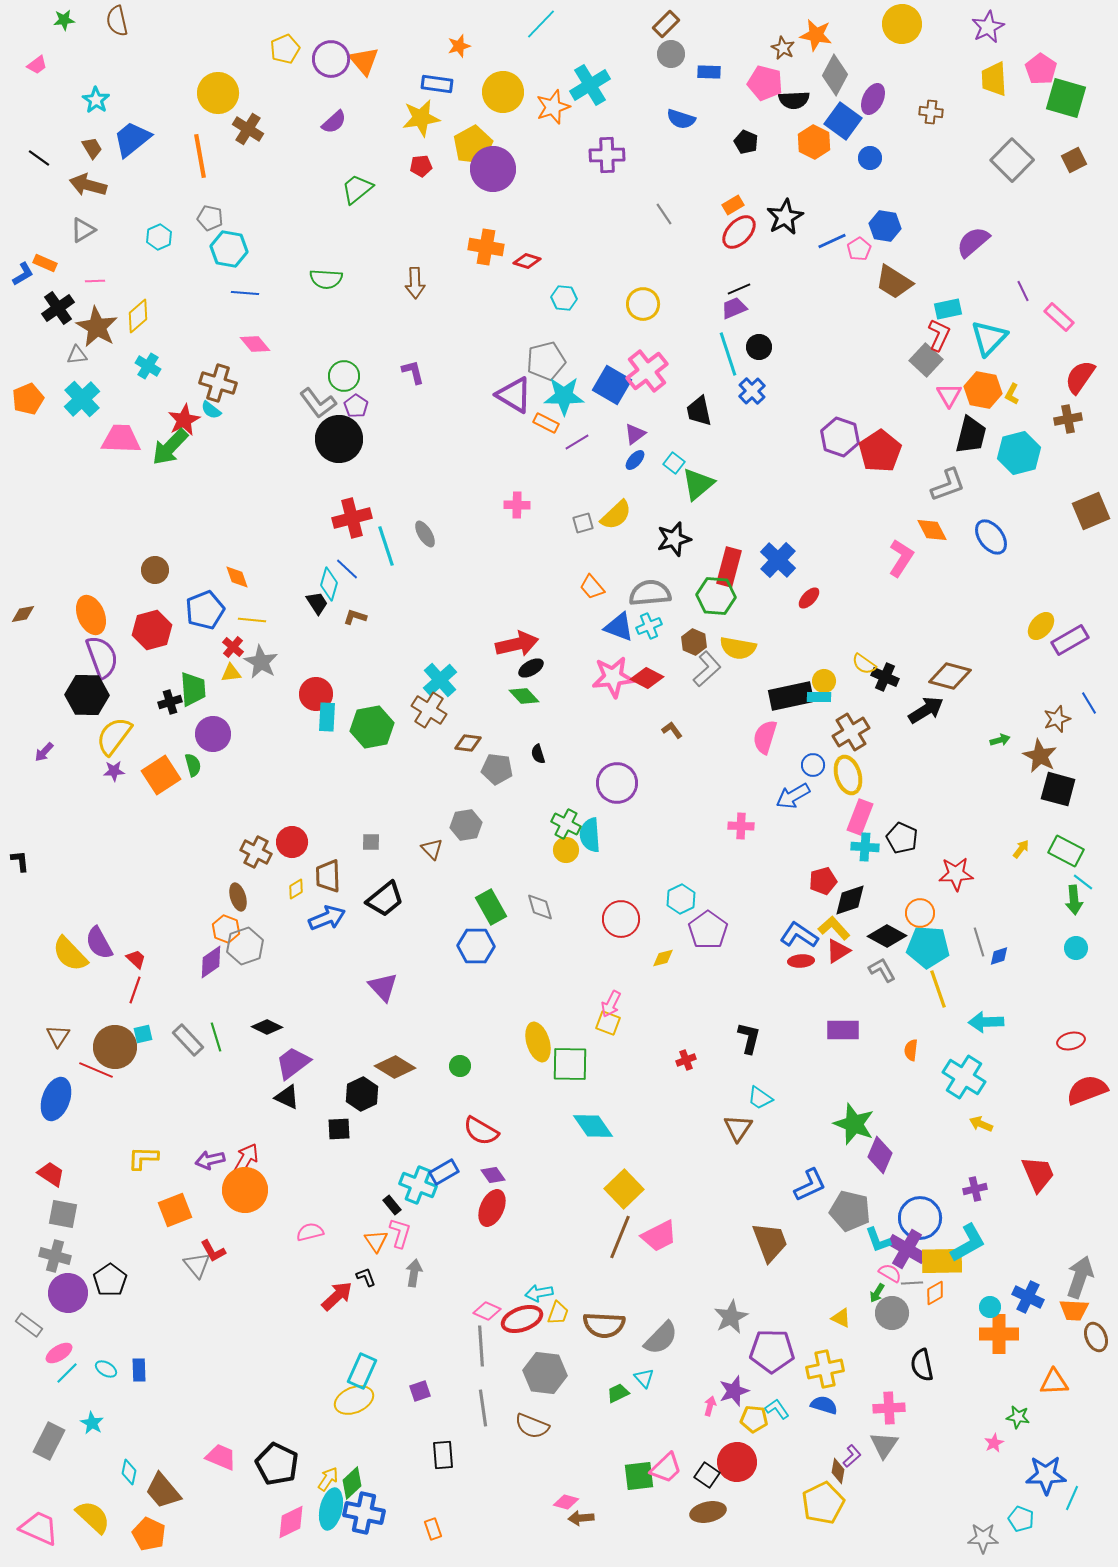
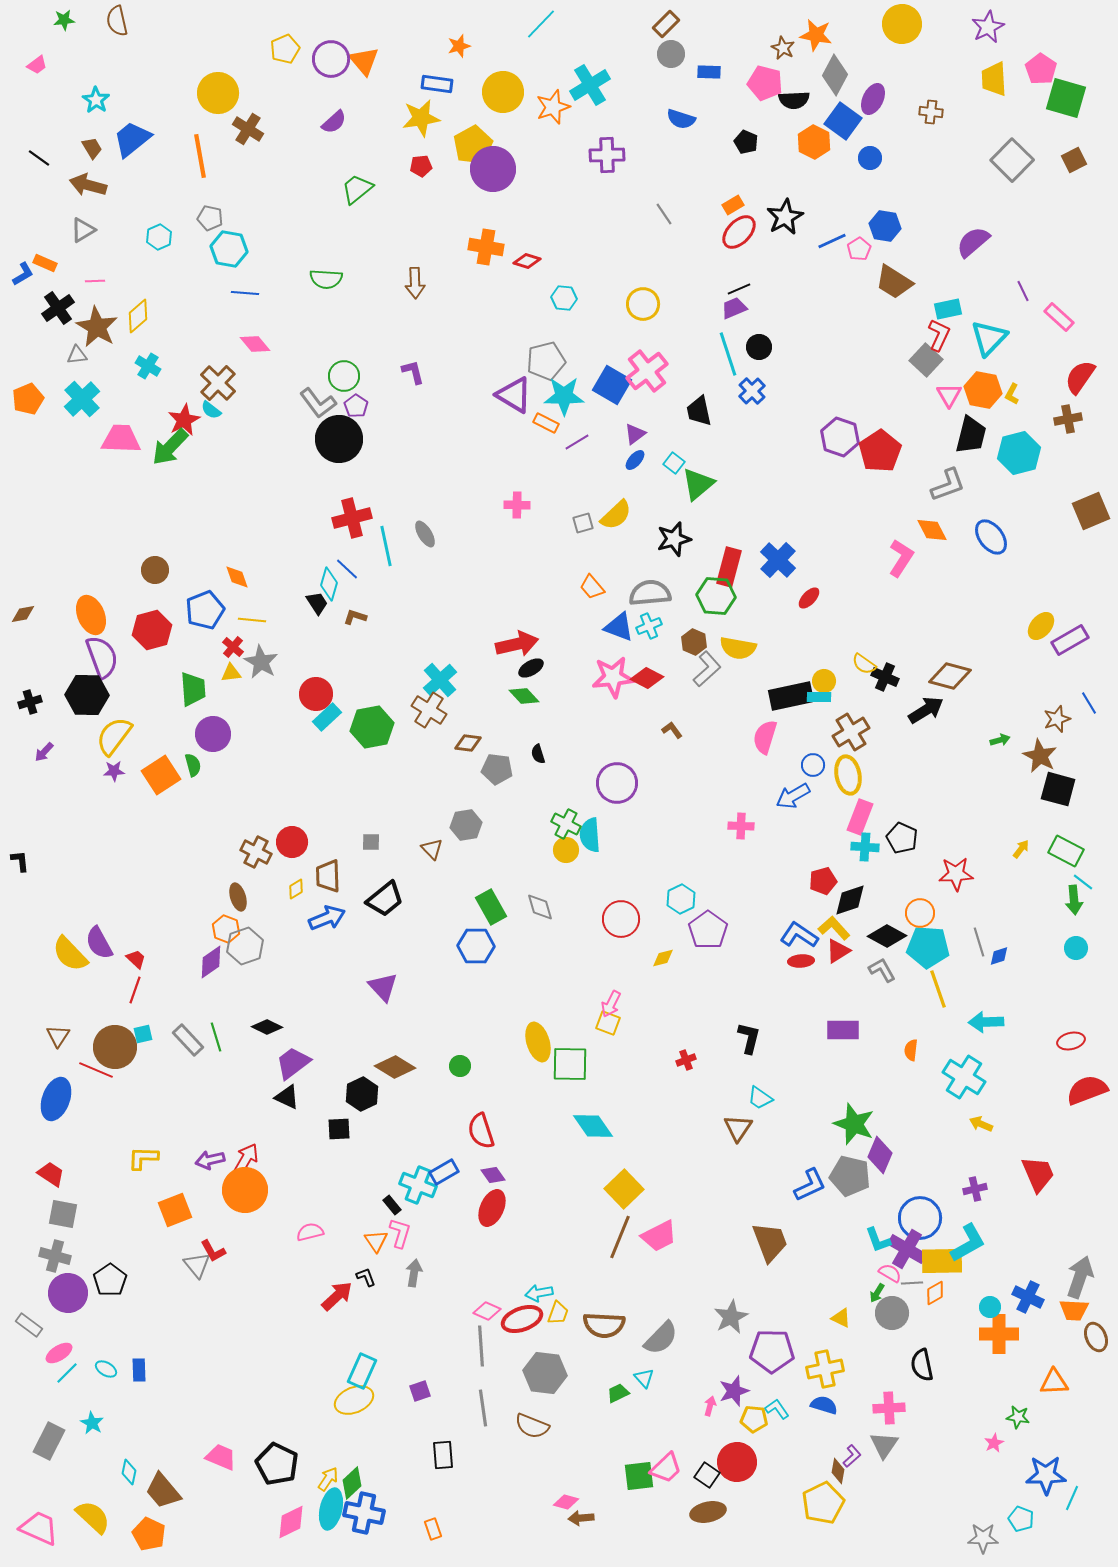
brown cross at (218, 383): rotated 27 degrees clockwise
cyan line at (386, 546): rotated 6 degrees clockwise
black cross at (170, 702): moved 140 px left
cyan rectangle at (327, 717): rotated 44 degrees clockwise
yellow ellipse at (848, 775): rotated 6 degrees clockwise
red semicircle at (481, 1131): rotated 42 degrees clockwise
gray pentagon at (850, 1211): moved 35 px up
